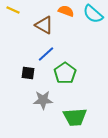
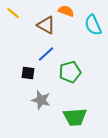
yellow line: moved 3 px down; rotated 16 degrees clockwise
cyan semicircle: moved 11 px down; rotated 25 degrees clockwise
brown triangle: moved 2 px right
green pentagon: moved 5 px right, 1 px up; rotated 20 degrees clockwise
gray star: moved 2 px left; rotated 18 degrees clockwise
